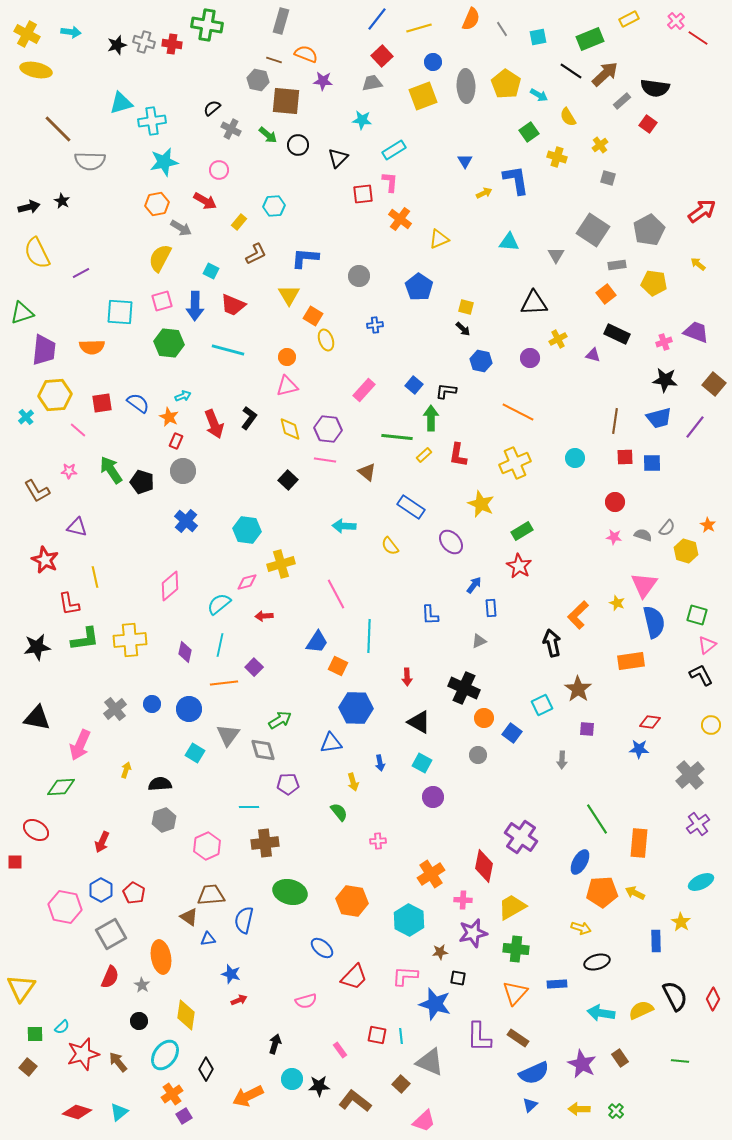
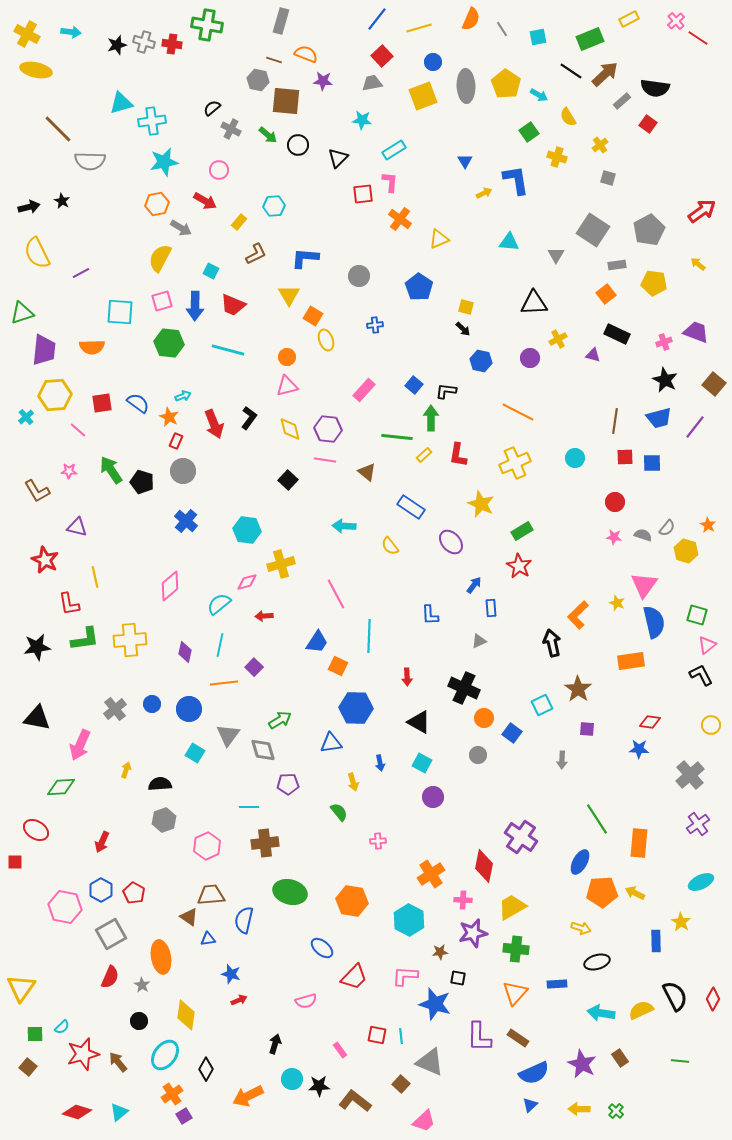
black star at (665, 380): rotated 20 degrees clockwise
